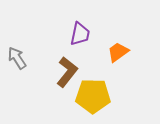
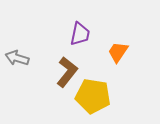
orange trapezoid: rotated 20 degrees counterclockwise
gray arrow: rotated 40 degrees counterclockwise
yellow pentagon: rotated 8 degrees clockwise
